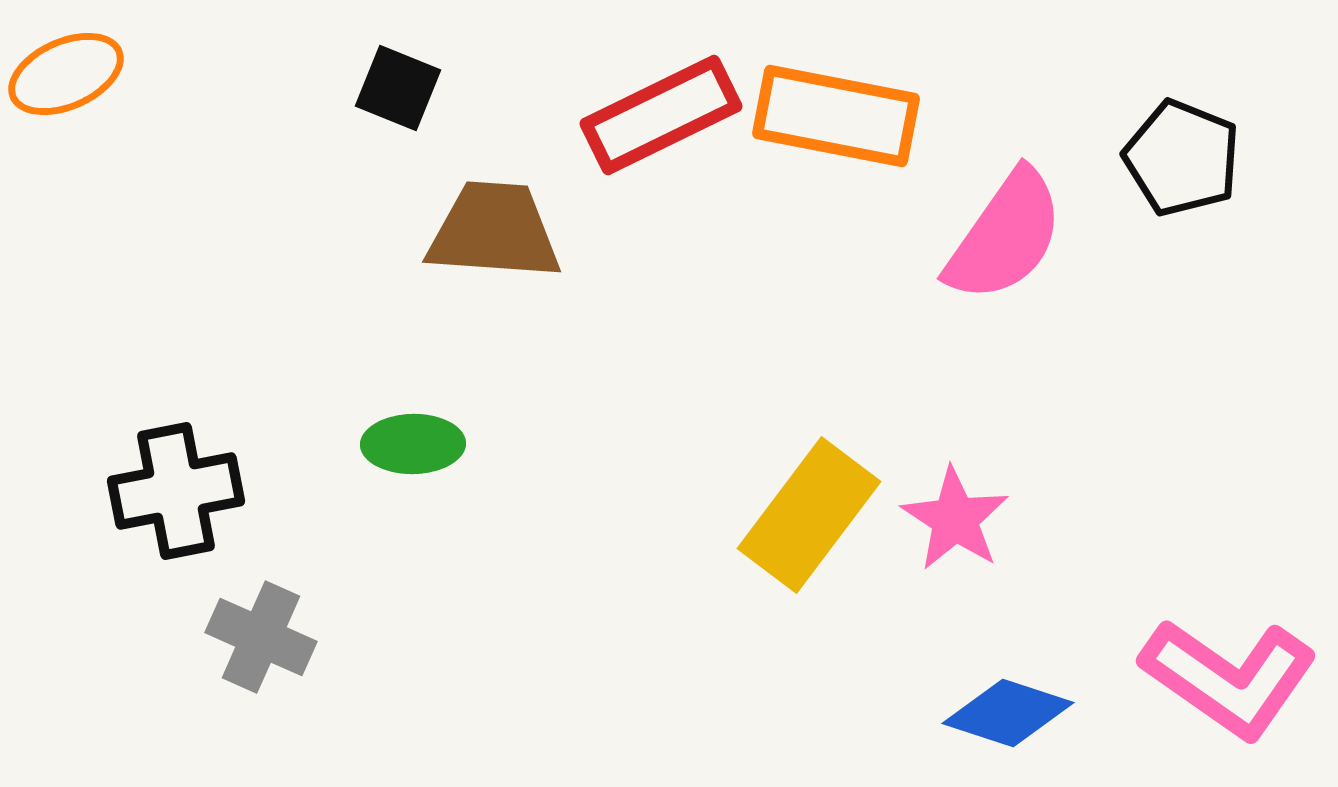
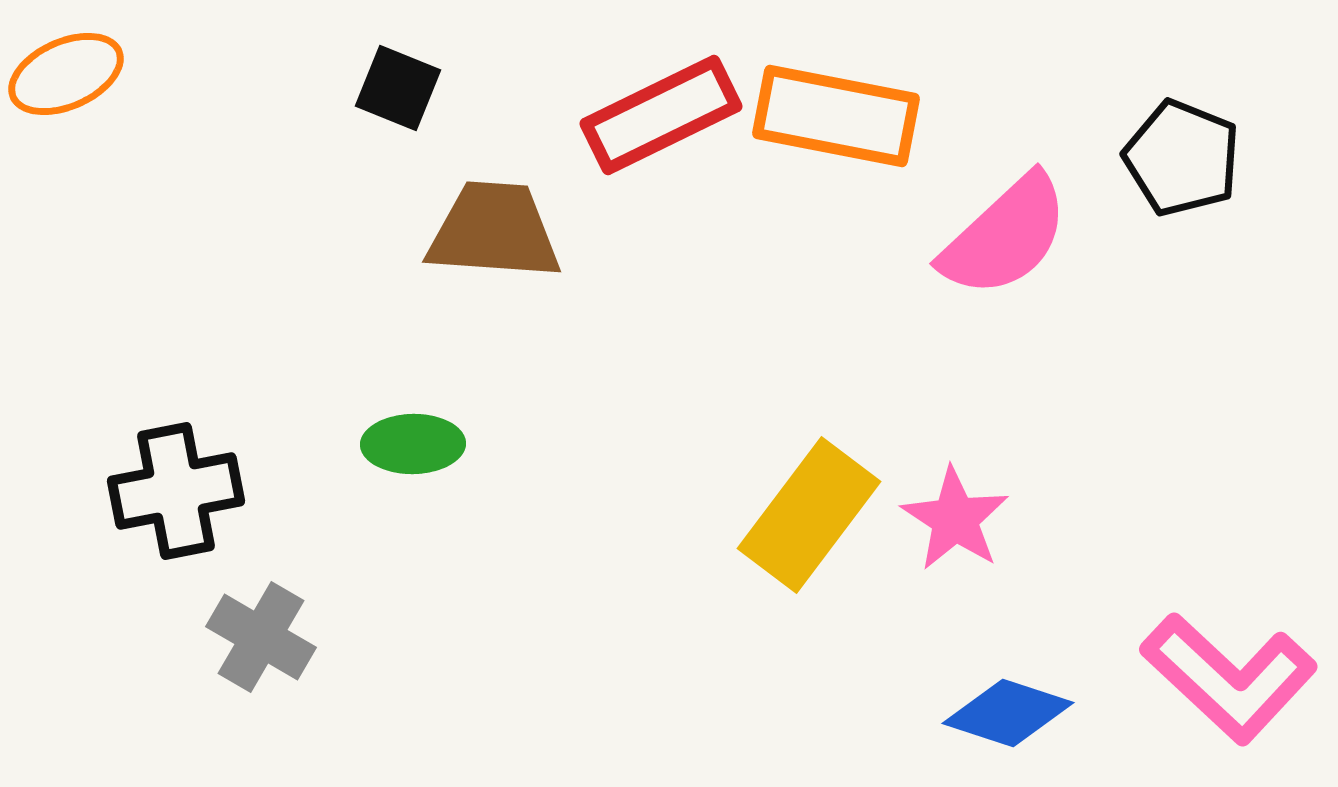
pink semicircle: rotated 12 degrees clockwise
gray cross: rotated 6 degrees clockwise
pink L-shape: rotated 8 degrees clockwise
